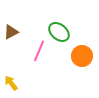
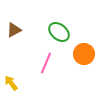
brown triangle: moved 3 px right, 2 px up
pink line: moved 7 px right, 12 px down
orange circle: moved 2 px right, 2 px up
